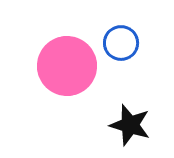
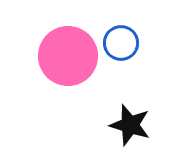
pink circle: moved 1 px right, 10 px up
